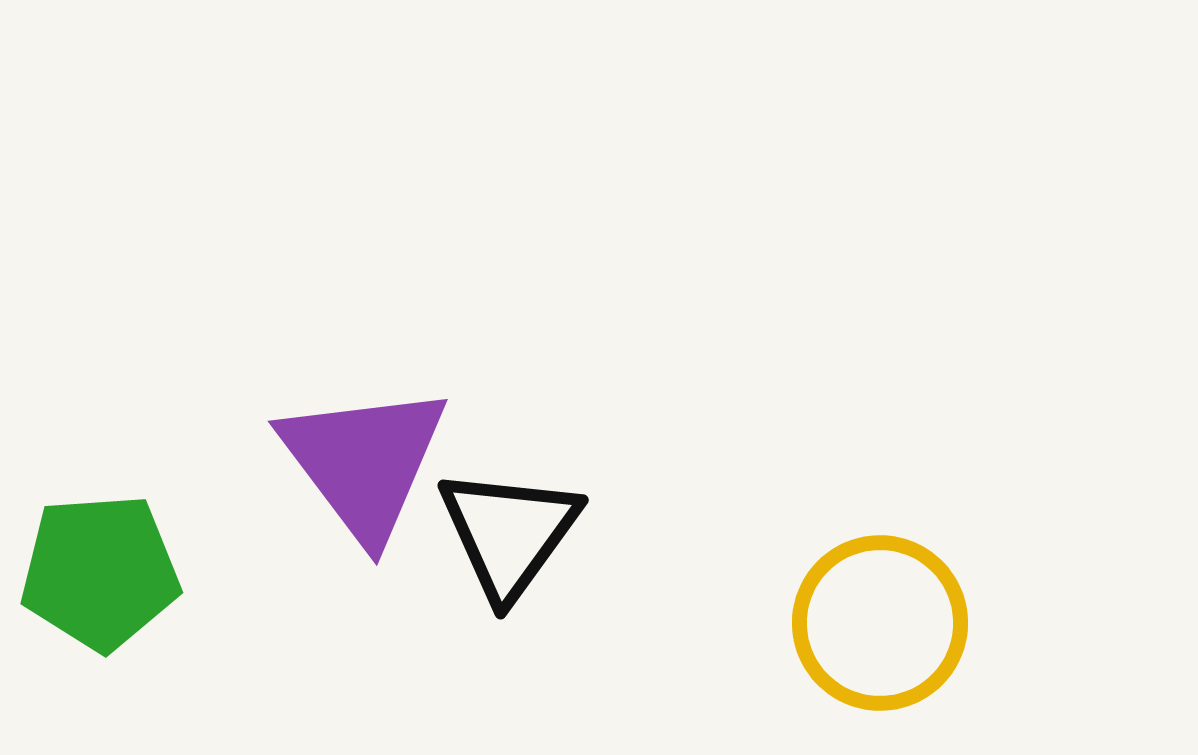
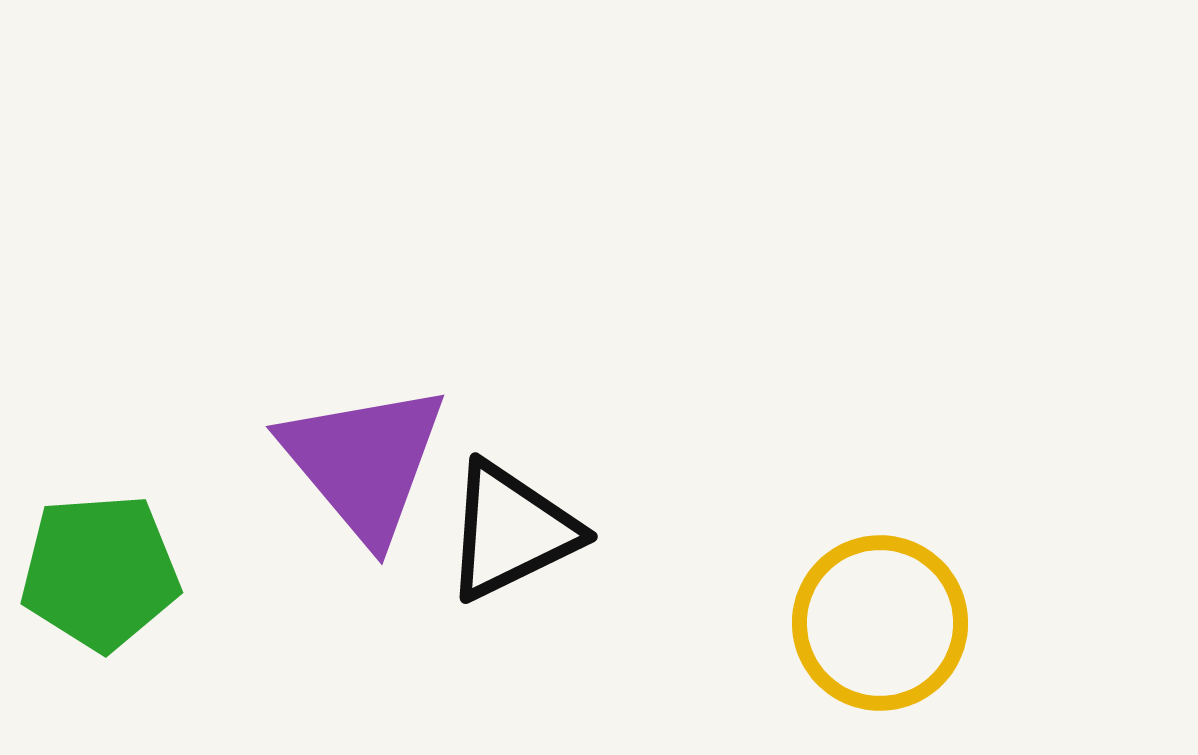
purple triangle: rotated 3 degrees counterclockwise
black triangle: moved 2 px right, 2 px up; rotated 28 degrees clockwise
